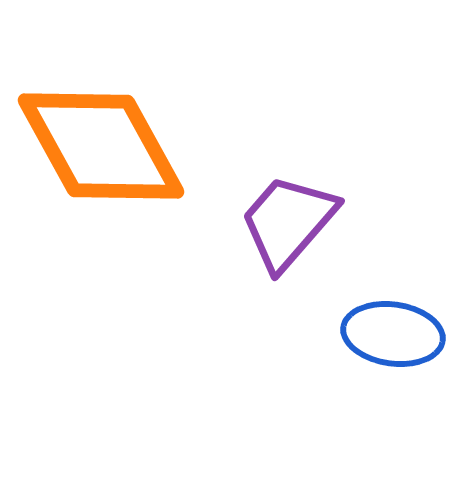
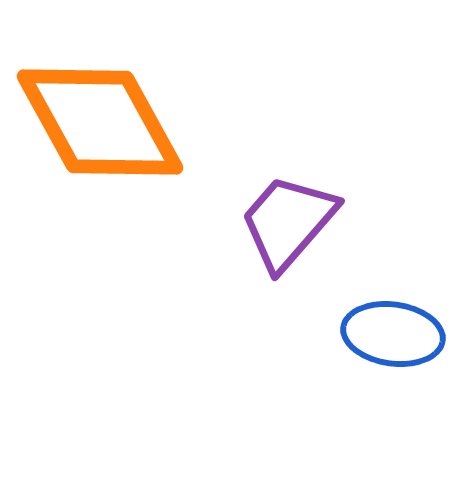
orange diamond: moved 1 px left, 24 px up
